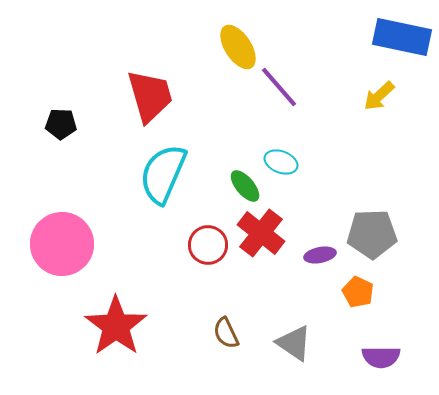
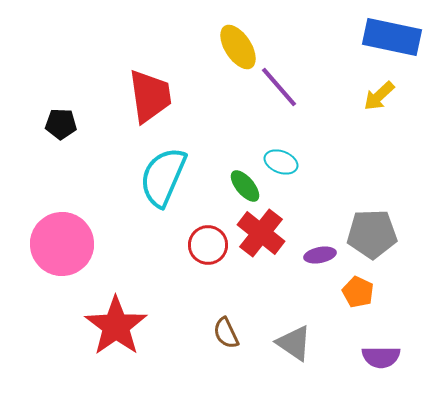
blue rectangle: moved 10 px left
red trapezoid: rotated 8 degrees clockwise
cyan semicircle: moved 3 px down
